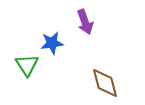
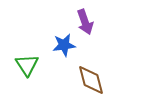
blue star: moved 12 px right, 2 px down
brown diamond: moved 14 px left, 3 px up
